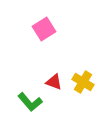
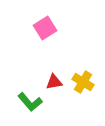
pink square: moved 1 px right, 1 px up
red triangle: rotated 30 degrees counterclockwise
